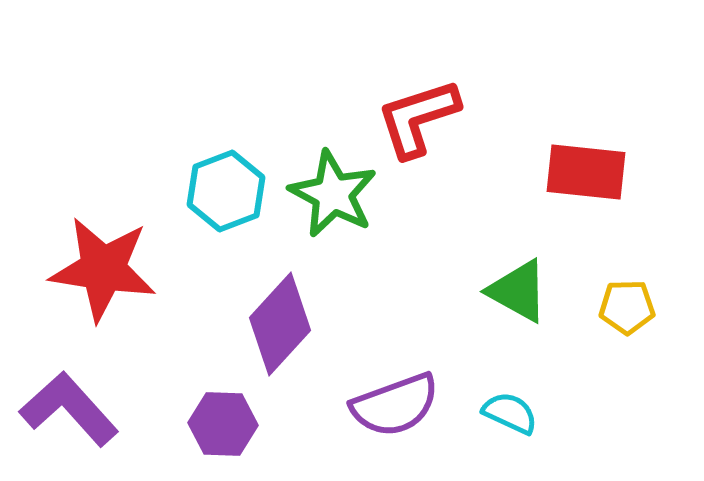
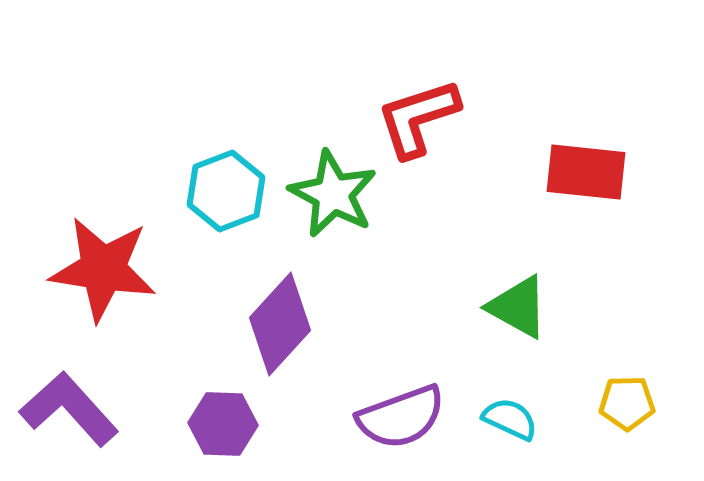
green triangle: moved 16 px down
yellow pentagon: moved 96 px down
purple semicircle: moved 6 px right, 12 px down
cyan semicircle: moved 6 px down
